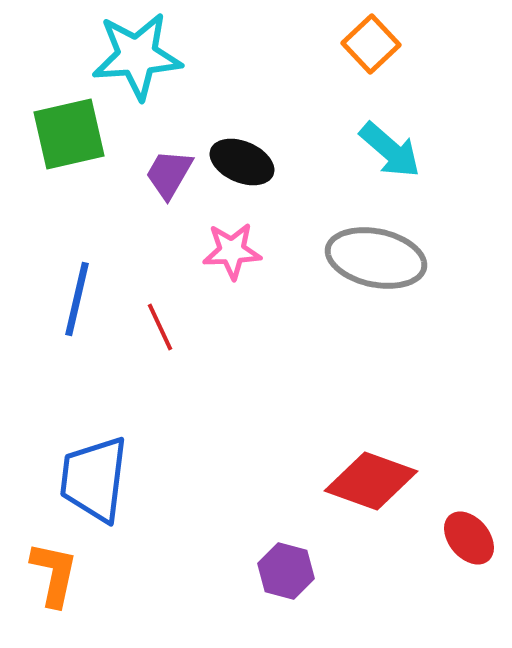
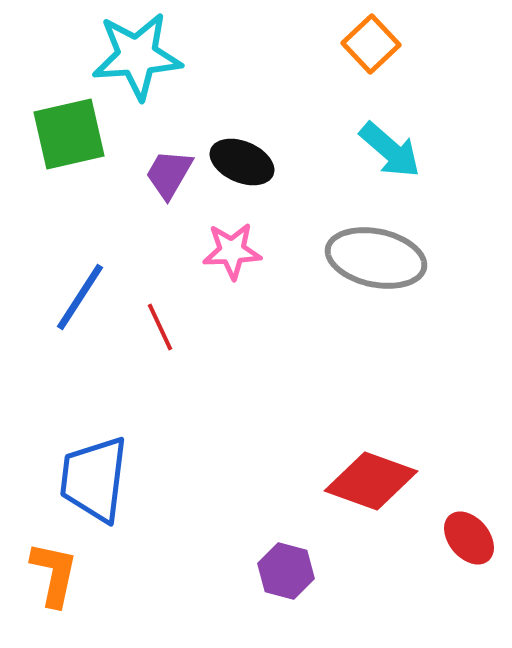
blue line: moved 3 px right, 2 px up; rotated 20 degrees clockwise
